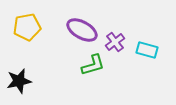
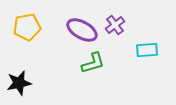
purple cross: moved 17 px up
cyan rectangle: rotated 20 degrees counterclockwise
green L-shape: moved 2 px up
black star: moved 2 px down
